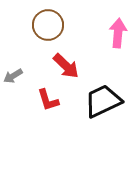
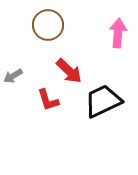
red arrow: moved 3 px right, 5 px down
